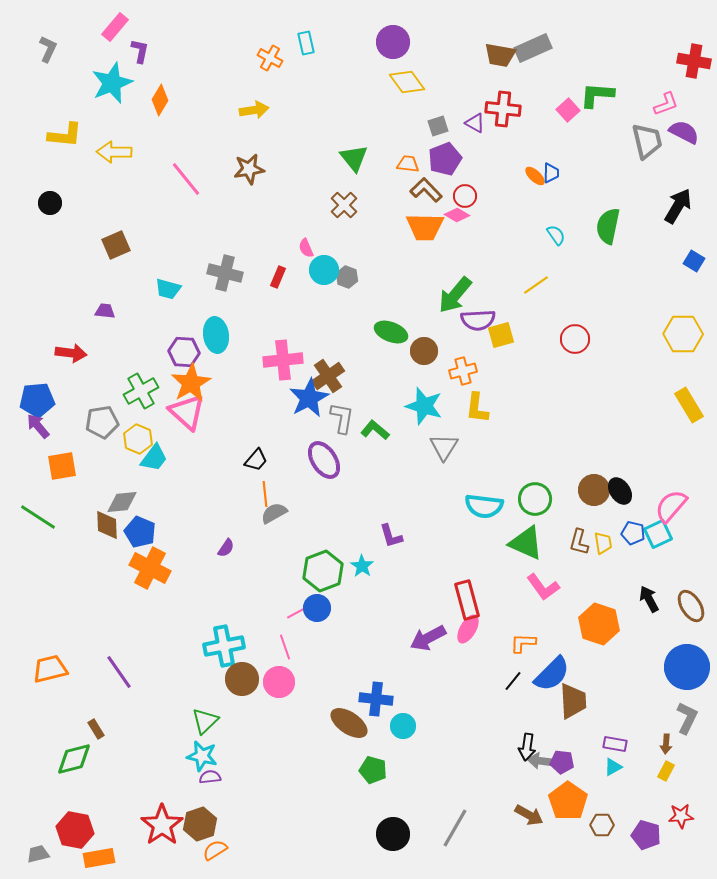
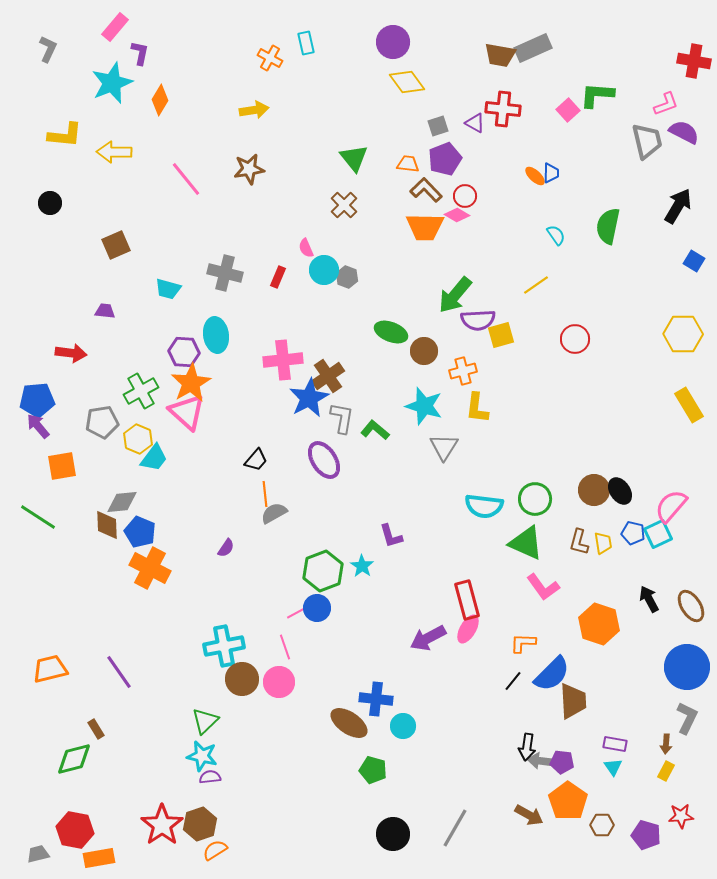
purple L-shape at (140, 51): moved 2 px down
cyan triangle at (613, 767): rotated 36 degrees counterclockwise
